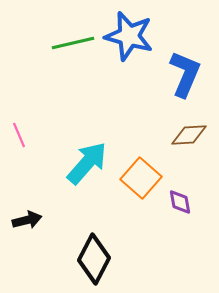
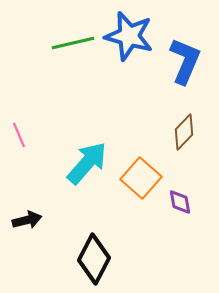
blue L-shape: moved 13 px up
brown diamond: moved 5 px left, 3 px up; rotated 42 degrees counterclockwise
